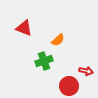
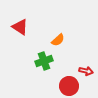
red triangle: moved 4 px left, 1 px up; rotated 12 degrees clockwise
